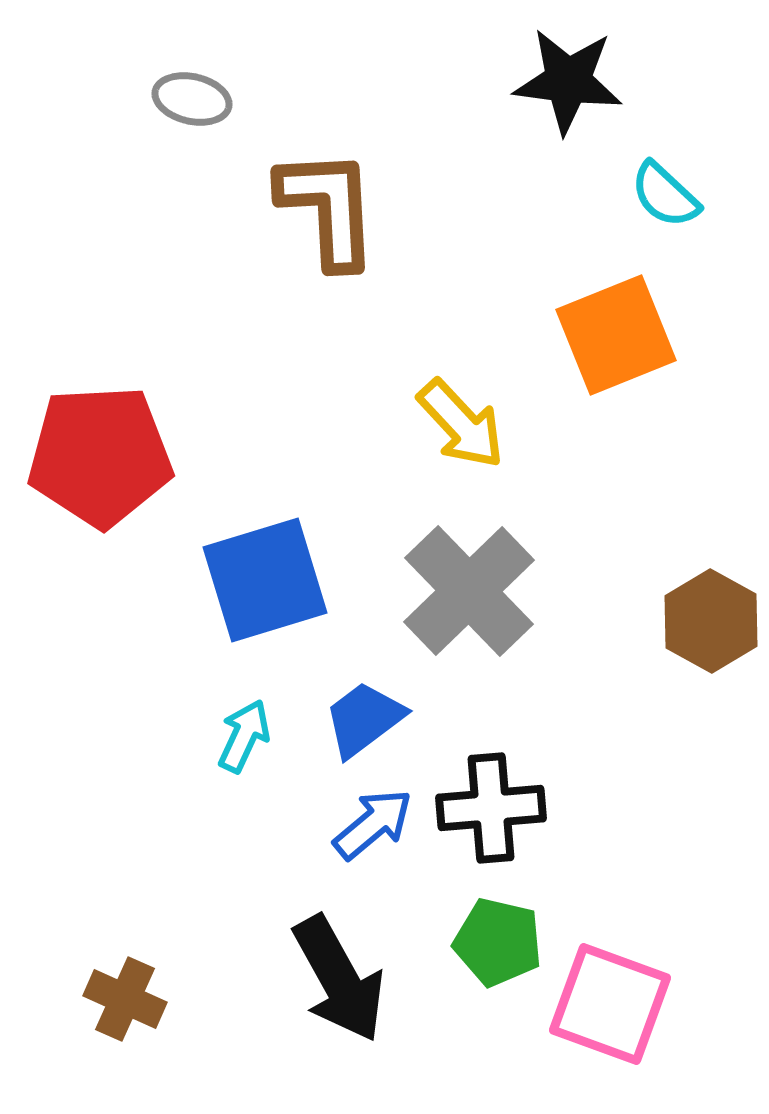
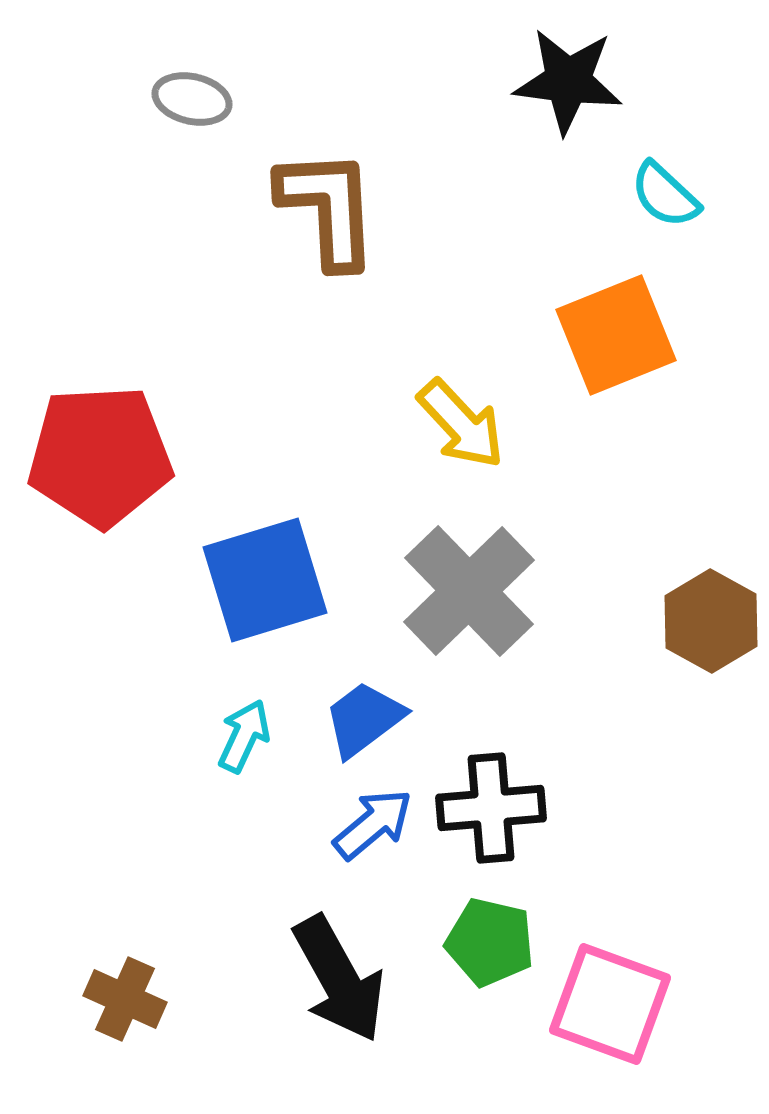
green pentagon: moved 8 px left
